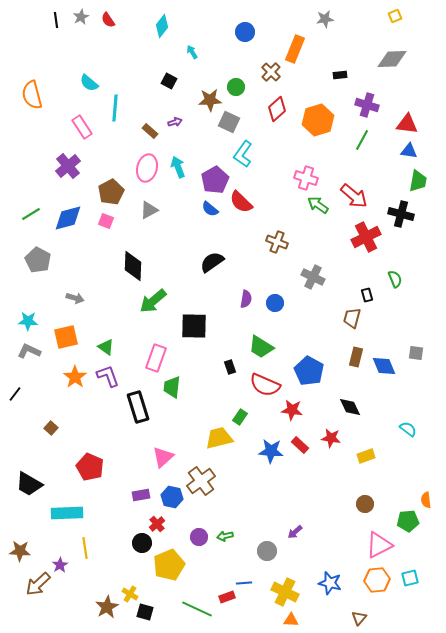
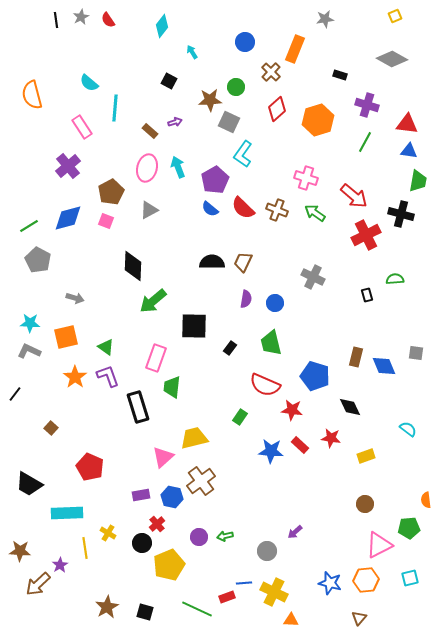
blue circle at (245, 32): moved 10 px down
gray diamond at (392, 59): rotated 32 degrees clockwise
black rectangle at (340, 75): rotated 24 degrees clockwise
green line at (362, 140): moved 3 px right, 2 px down
red semicircle at (241, 202): moved 2 px right, 6 px down
green arrow at (318, 205): moved 3 px left, 8 px down
green line at (31, 214): moved 2 px left, 12 px down
red cross at (366, 237): moved 2 px up
brown cross at (277, 242): moved 32 px up
black semicircle at (212, 262): rotated 35 degrees clockwise
green semicircle at (395, 279): rotated 72 degrees counterclockwise
brown trapezoid at (352, 318): moved 109 px left, 56 px up; rotated 10 degrees clockwise
cyan star at (28, 321): moved 2 px right, 2 px down
green trapezoid at (261, 347): moved 10 px right, 4 px up; rotated 44 degrees clockwise
black rectangle at (230, 367): moved 19 px up; rotated 56 degrees clockwise
blue pentagon at (309, 371): moved 6 px right, 5 px down; rotated 12 degrees counterclockwise
yellow trapezoid at (219, 438): moved 25 px left
green pentagon at (408, 521): moved 1 px right, 7 px down
orange hexagon at (377, 580): moved 11 px left
yellow cross at (285, 592): moved 11 px left
yellow cross at (130, 594): moved 22 px left, 61 px up
